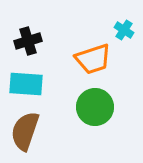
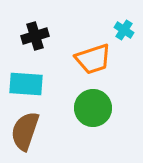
black cross: moved 7 px right, 5 px up
green circle: moved 2 px left, 1 px down
